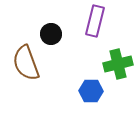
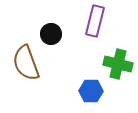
green cross: rotated 28 degrees clockwise
